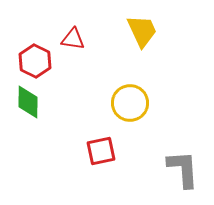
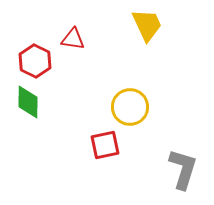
yellow trapezoid: moved 5 px right, 6 px up
yellow circle: moved 4 px down
red square: moved 4 px right, 6 px up
gray L-shape: rotated 21 degrees clockwise
